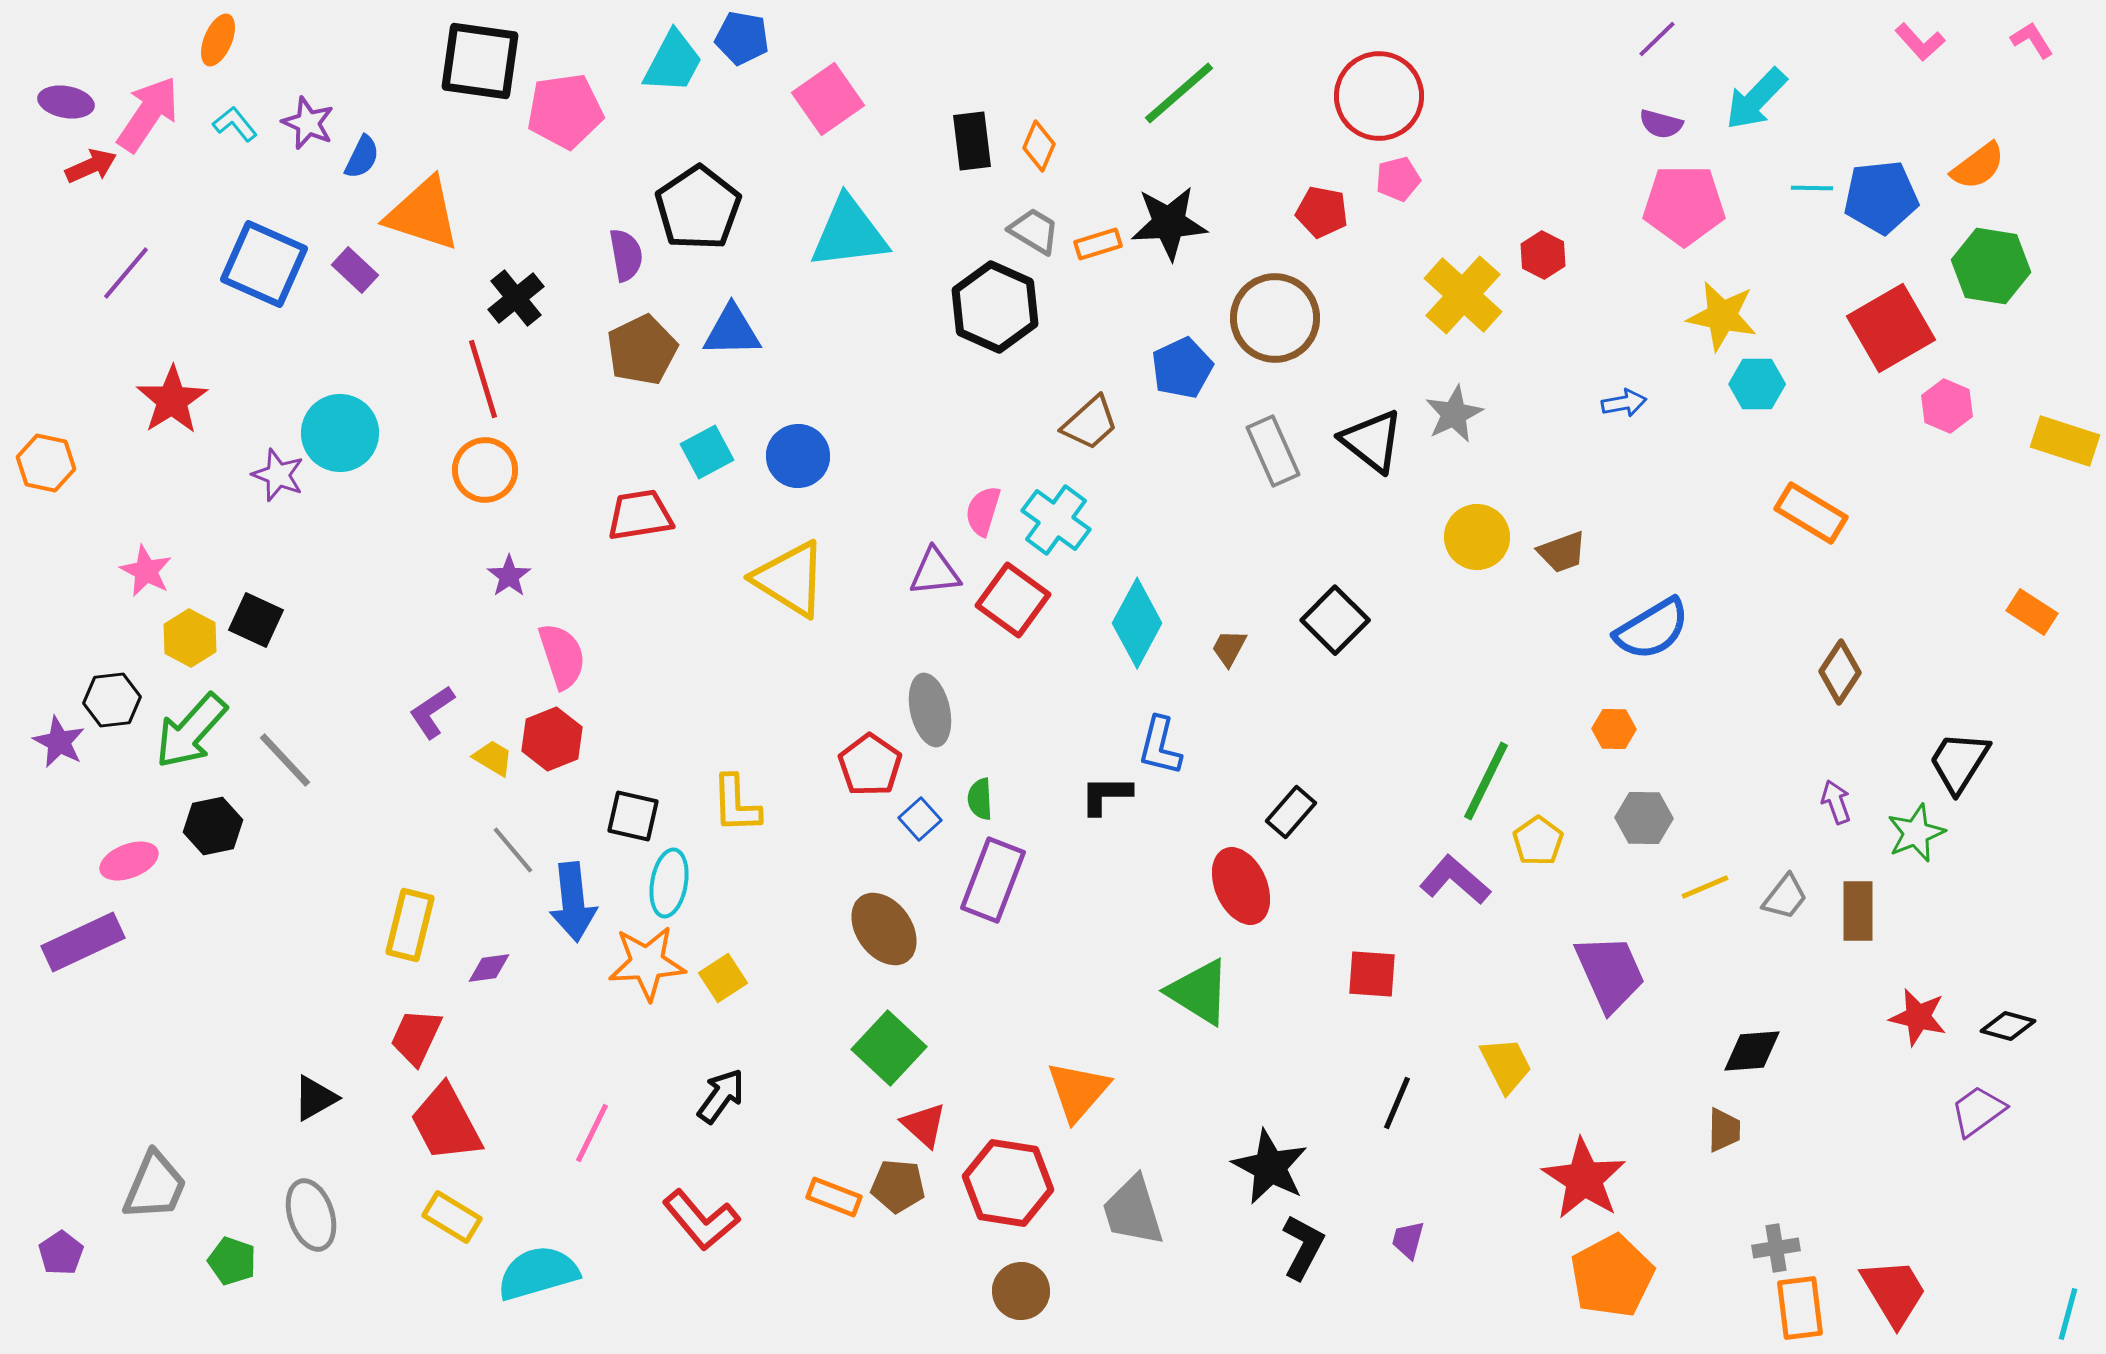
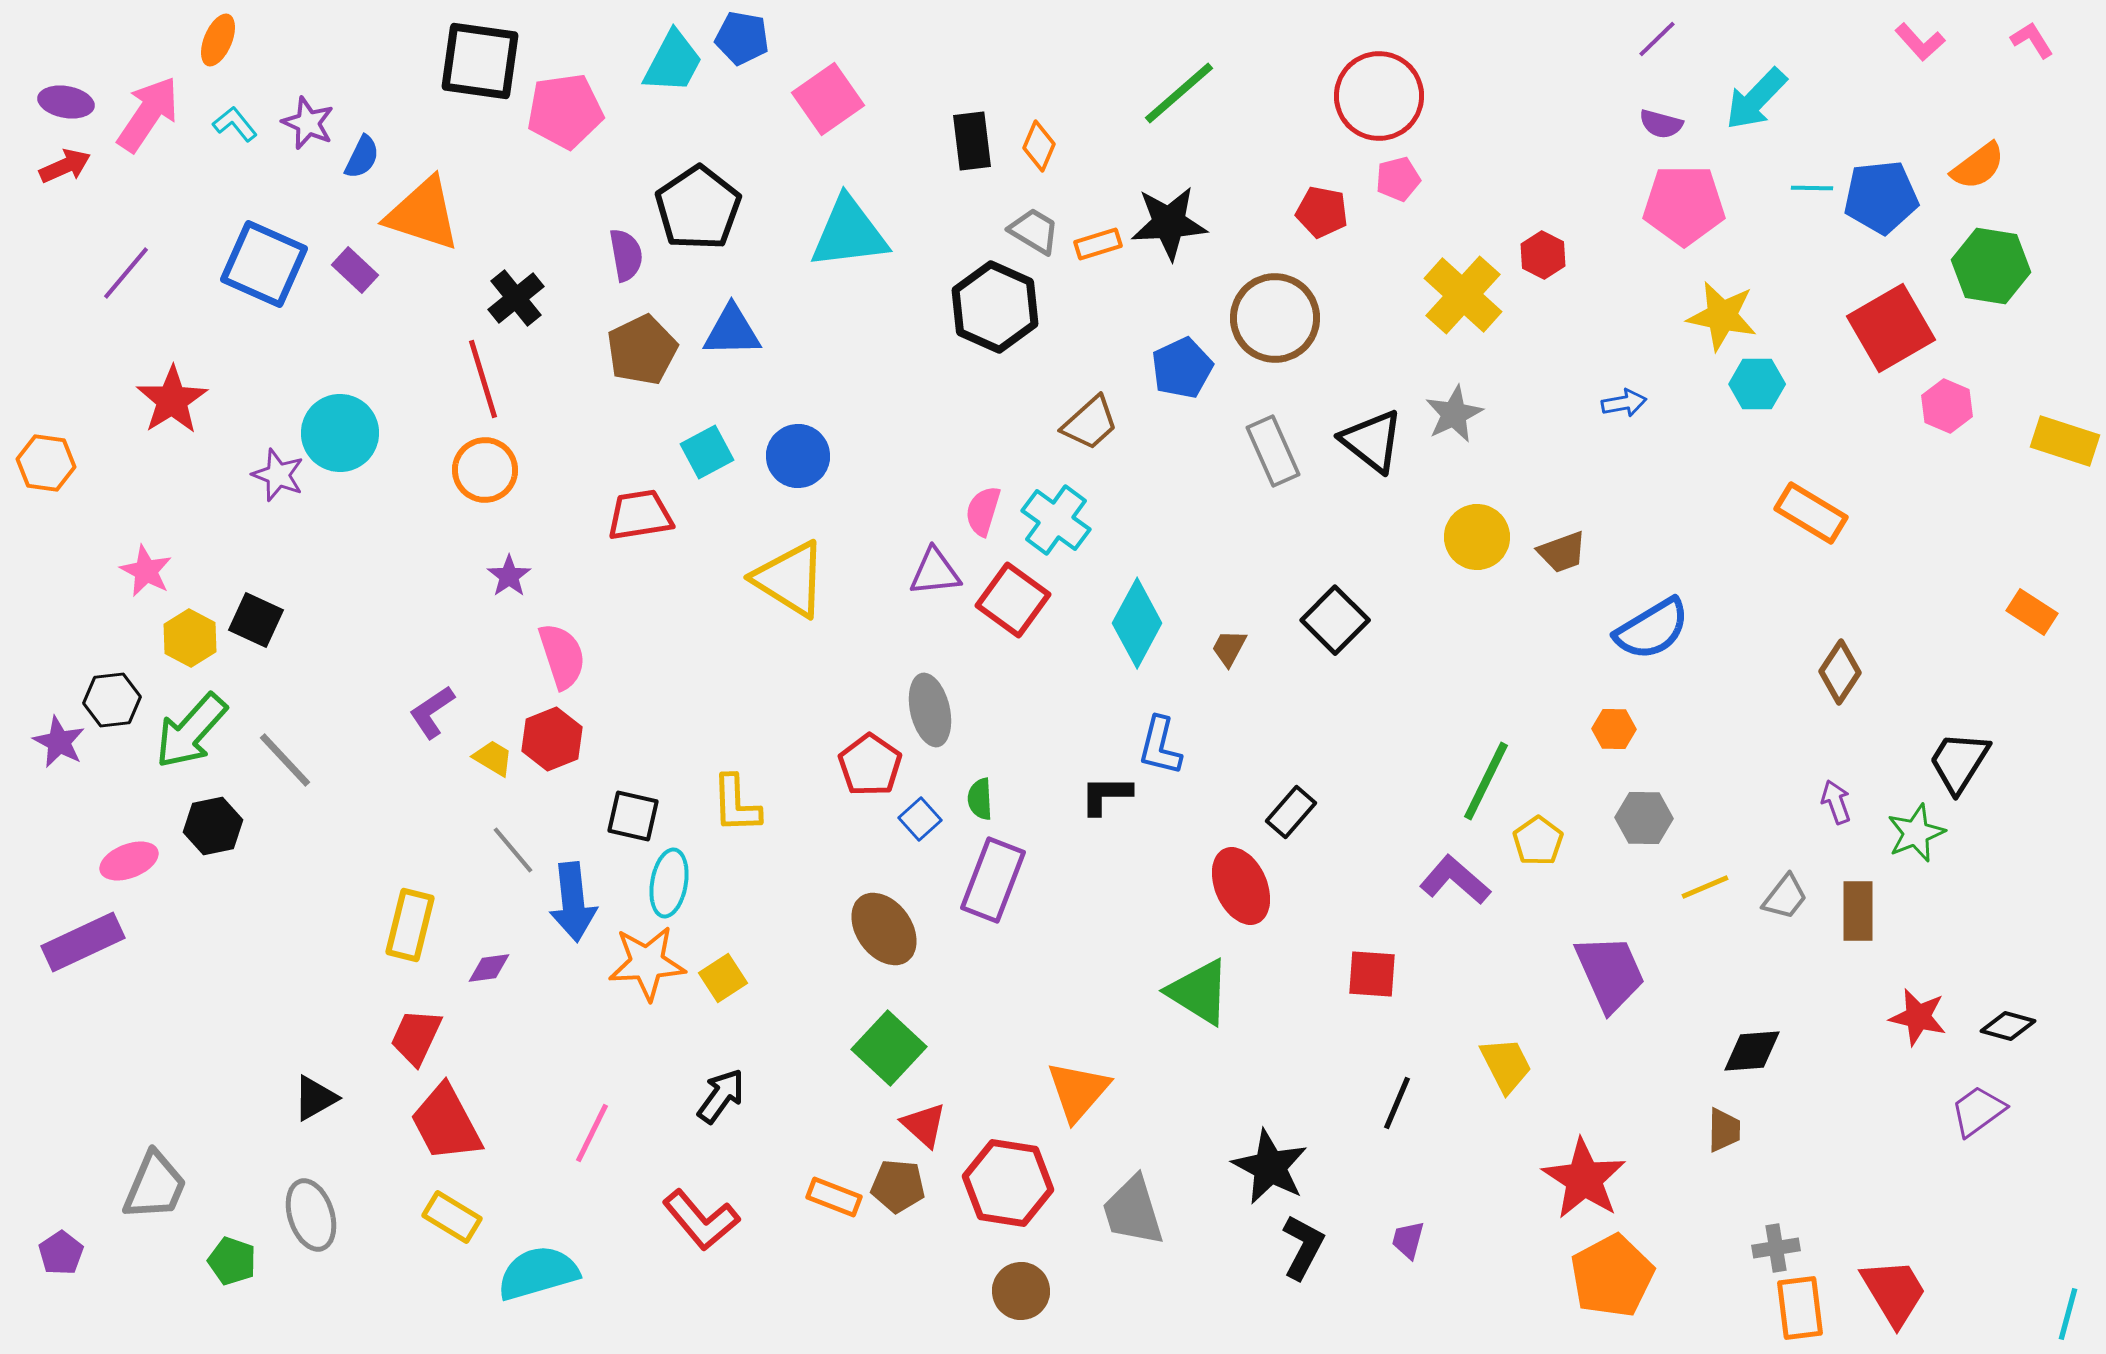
red arrow at (91, 166): moved 26 px left
orange hexagon at (46, 463): rotated 4 degrees counterclockwise
